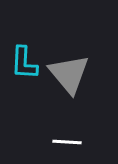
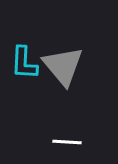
gray triangle: moved 6 px left, 8 px up
